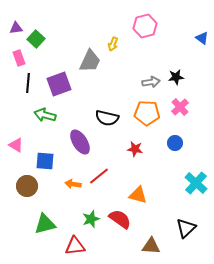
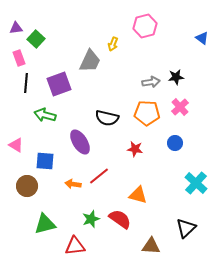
black line: moved 2 px left
